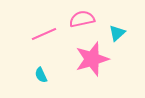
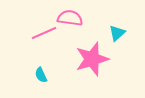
pink semicircle: moved 12 px left, 1 px up; rotated 20 degrees clockwise
pink line: moved 1 px up
